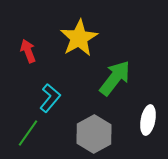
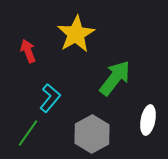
yellow star: moved 3 px left, 4 px up
gray hexagon: moved 2 px left
